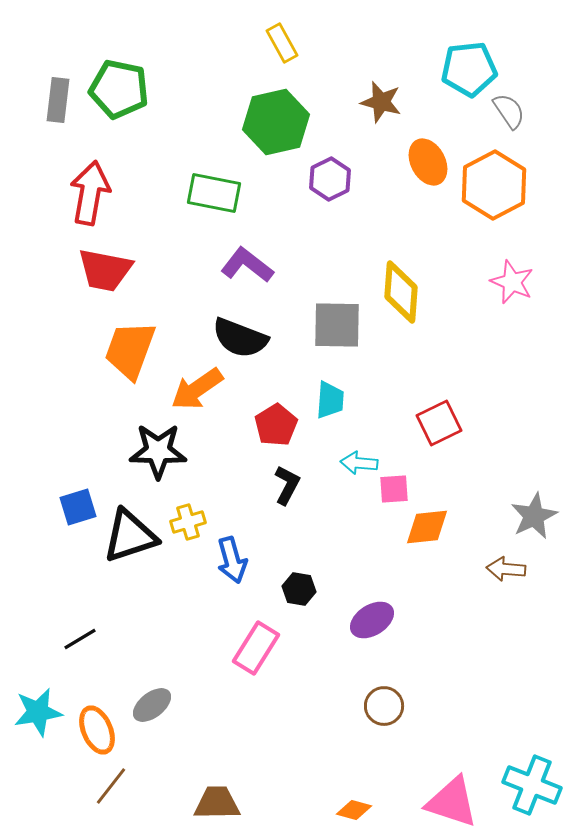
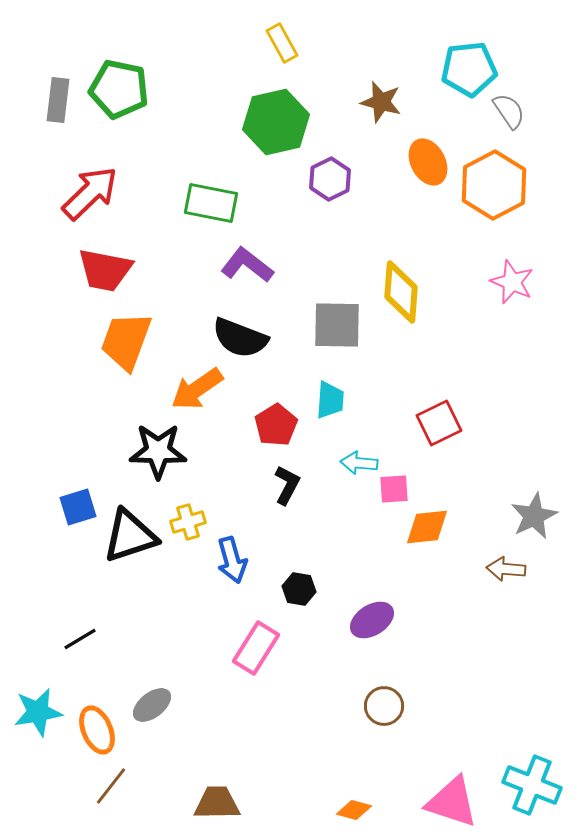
red arrow at (90, 193): rotated 36 degrees clockwise
green rectangle at (214, 193): moved 3 px left, 10 px down
orange trapezoid at (130, 350): moved 4 px left, 9 px up
